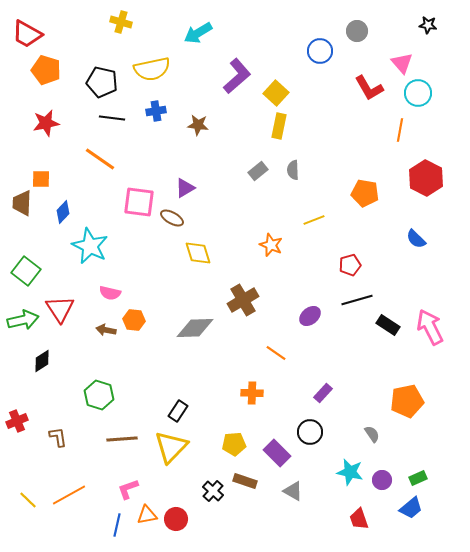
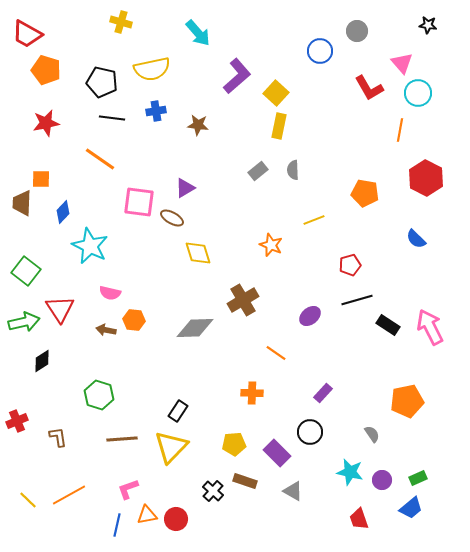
cyan arrow at (198, 33): rotated 100 degrees counterclockwise
green arrow at (23, 320): moved 1 px right, 2 px down
